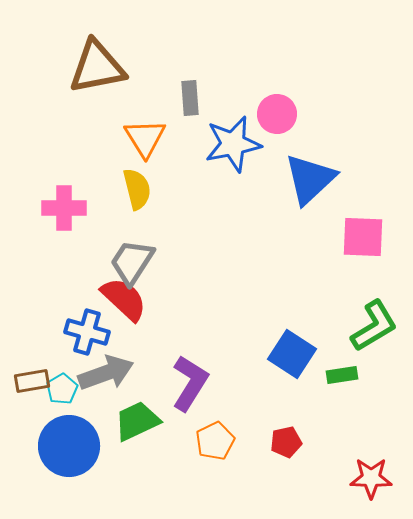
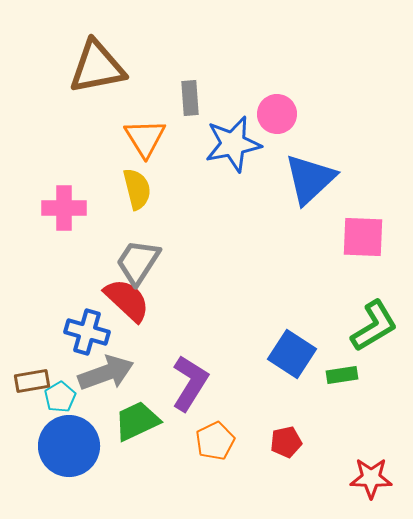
gray trapezoid: moved 6 px right
red semicircle: moved 3 px right, 1 px down
cyan pentagon: moved 2 px left, 8 px down
